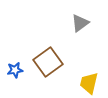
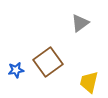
blue star: moved 1 px right
yellow trapezoid: moved 1 px up
